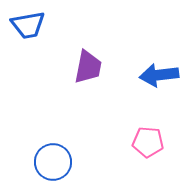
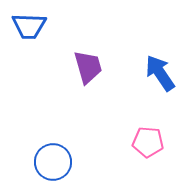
blue trapezoid: moved 1 px right, 1 px down; rotated 12 degrees clockwise
purple trapezoid: rotated 27 degrees counterclockwise
blue arrow: moved 1 px right, 2 px up; rotated 63 degrees clockwise
